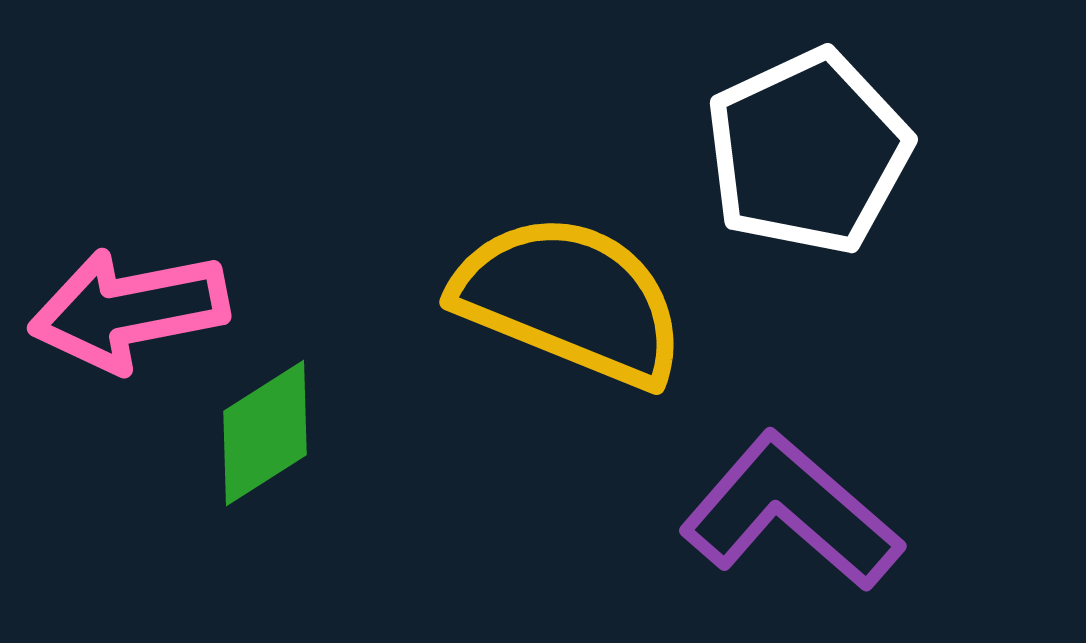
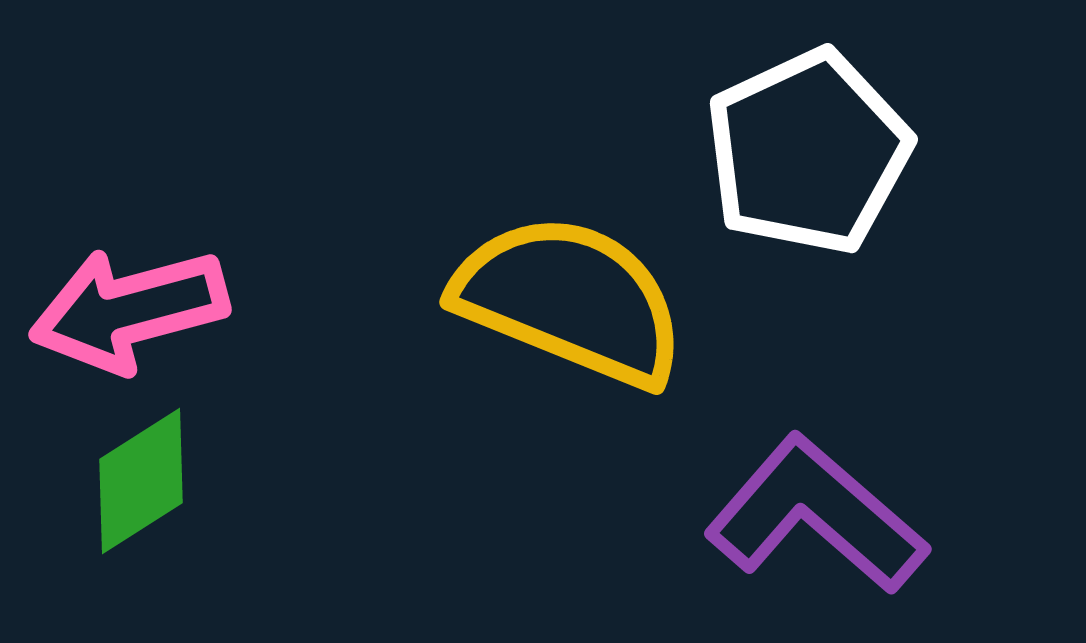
pink arrow: rotated 4 degrees counterclockwise
green diamond: moved 124 px left, 48 px down
purple L-shape: moved 25 px right, 3 px down
